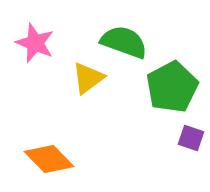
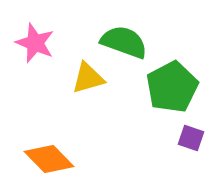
yellow triangle: rotated 21 degrees clockwise
